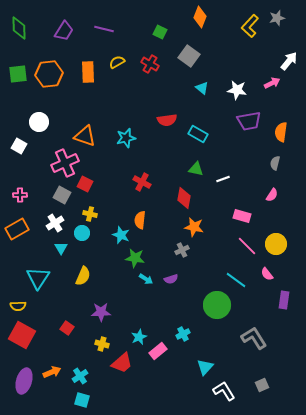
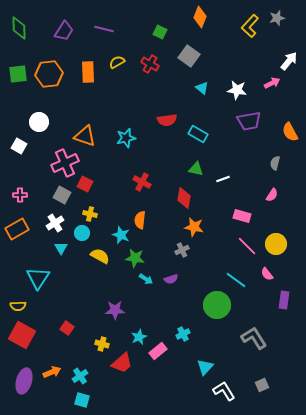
orange semicircle at (281, 132): moved 9 px right; rotated 36 degrees counterclockwise
yellow semicircle at (83, 276): moved 17 px right, 20 px up; rotated 84 degrees counterclockwise
purple star at (101, 312): moved 14 px right, 2 px up
